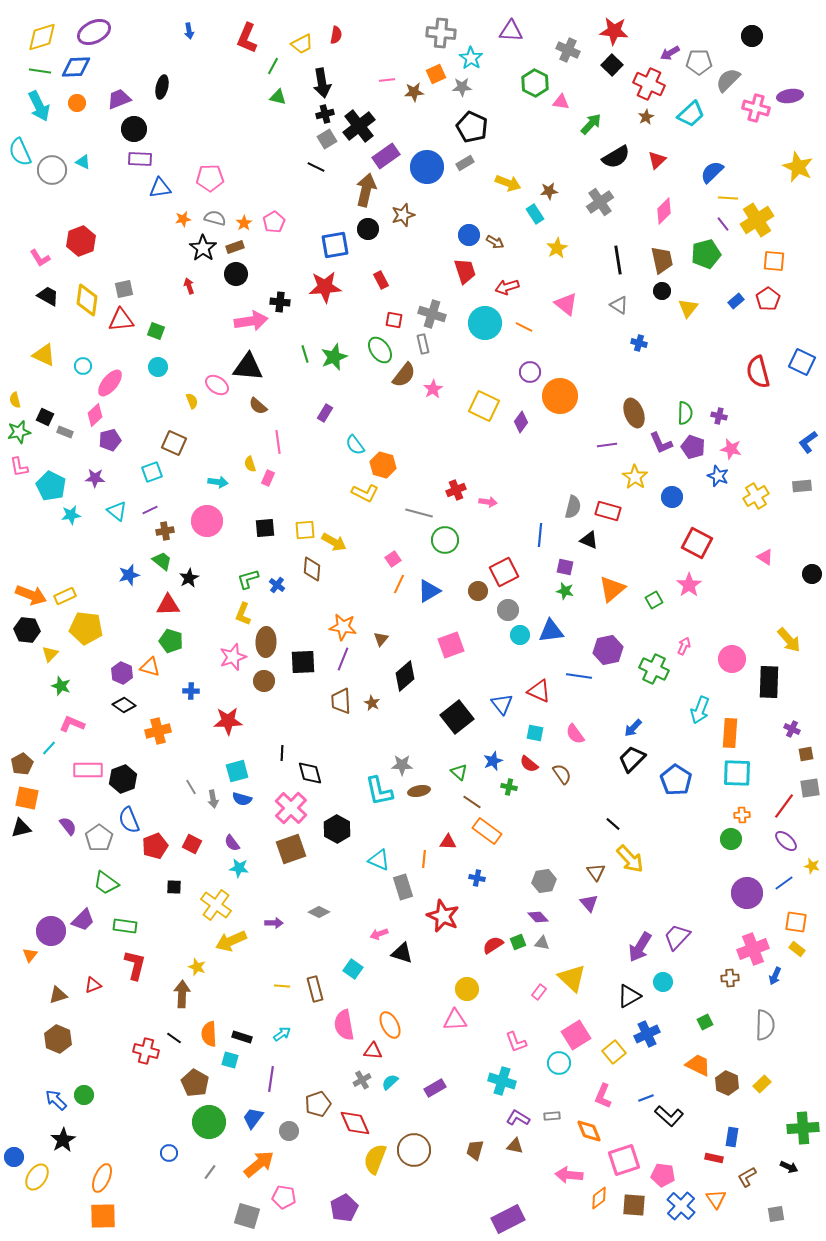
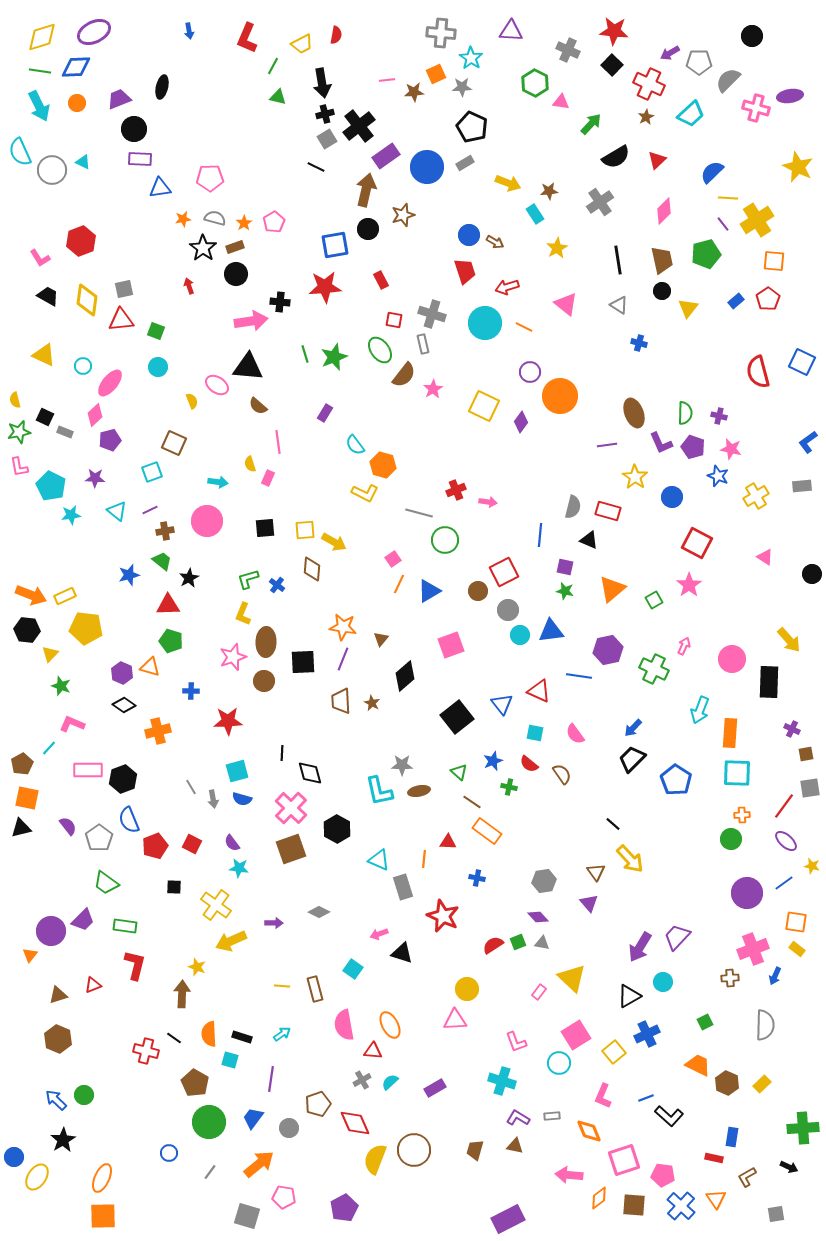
gray circle at (289, 1131): moved 3 px up
